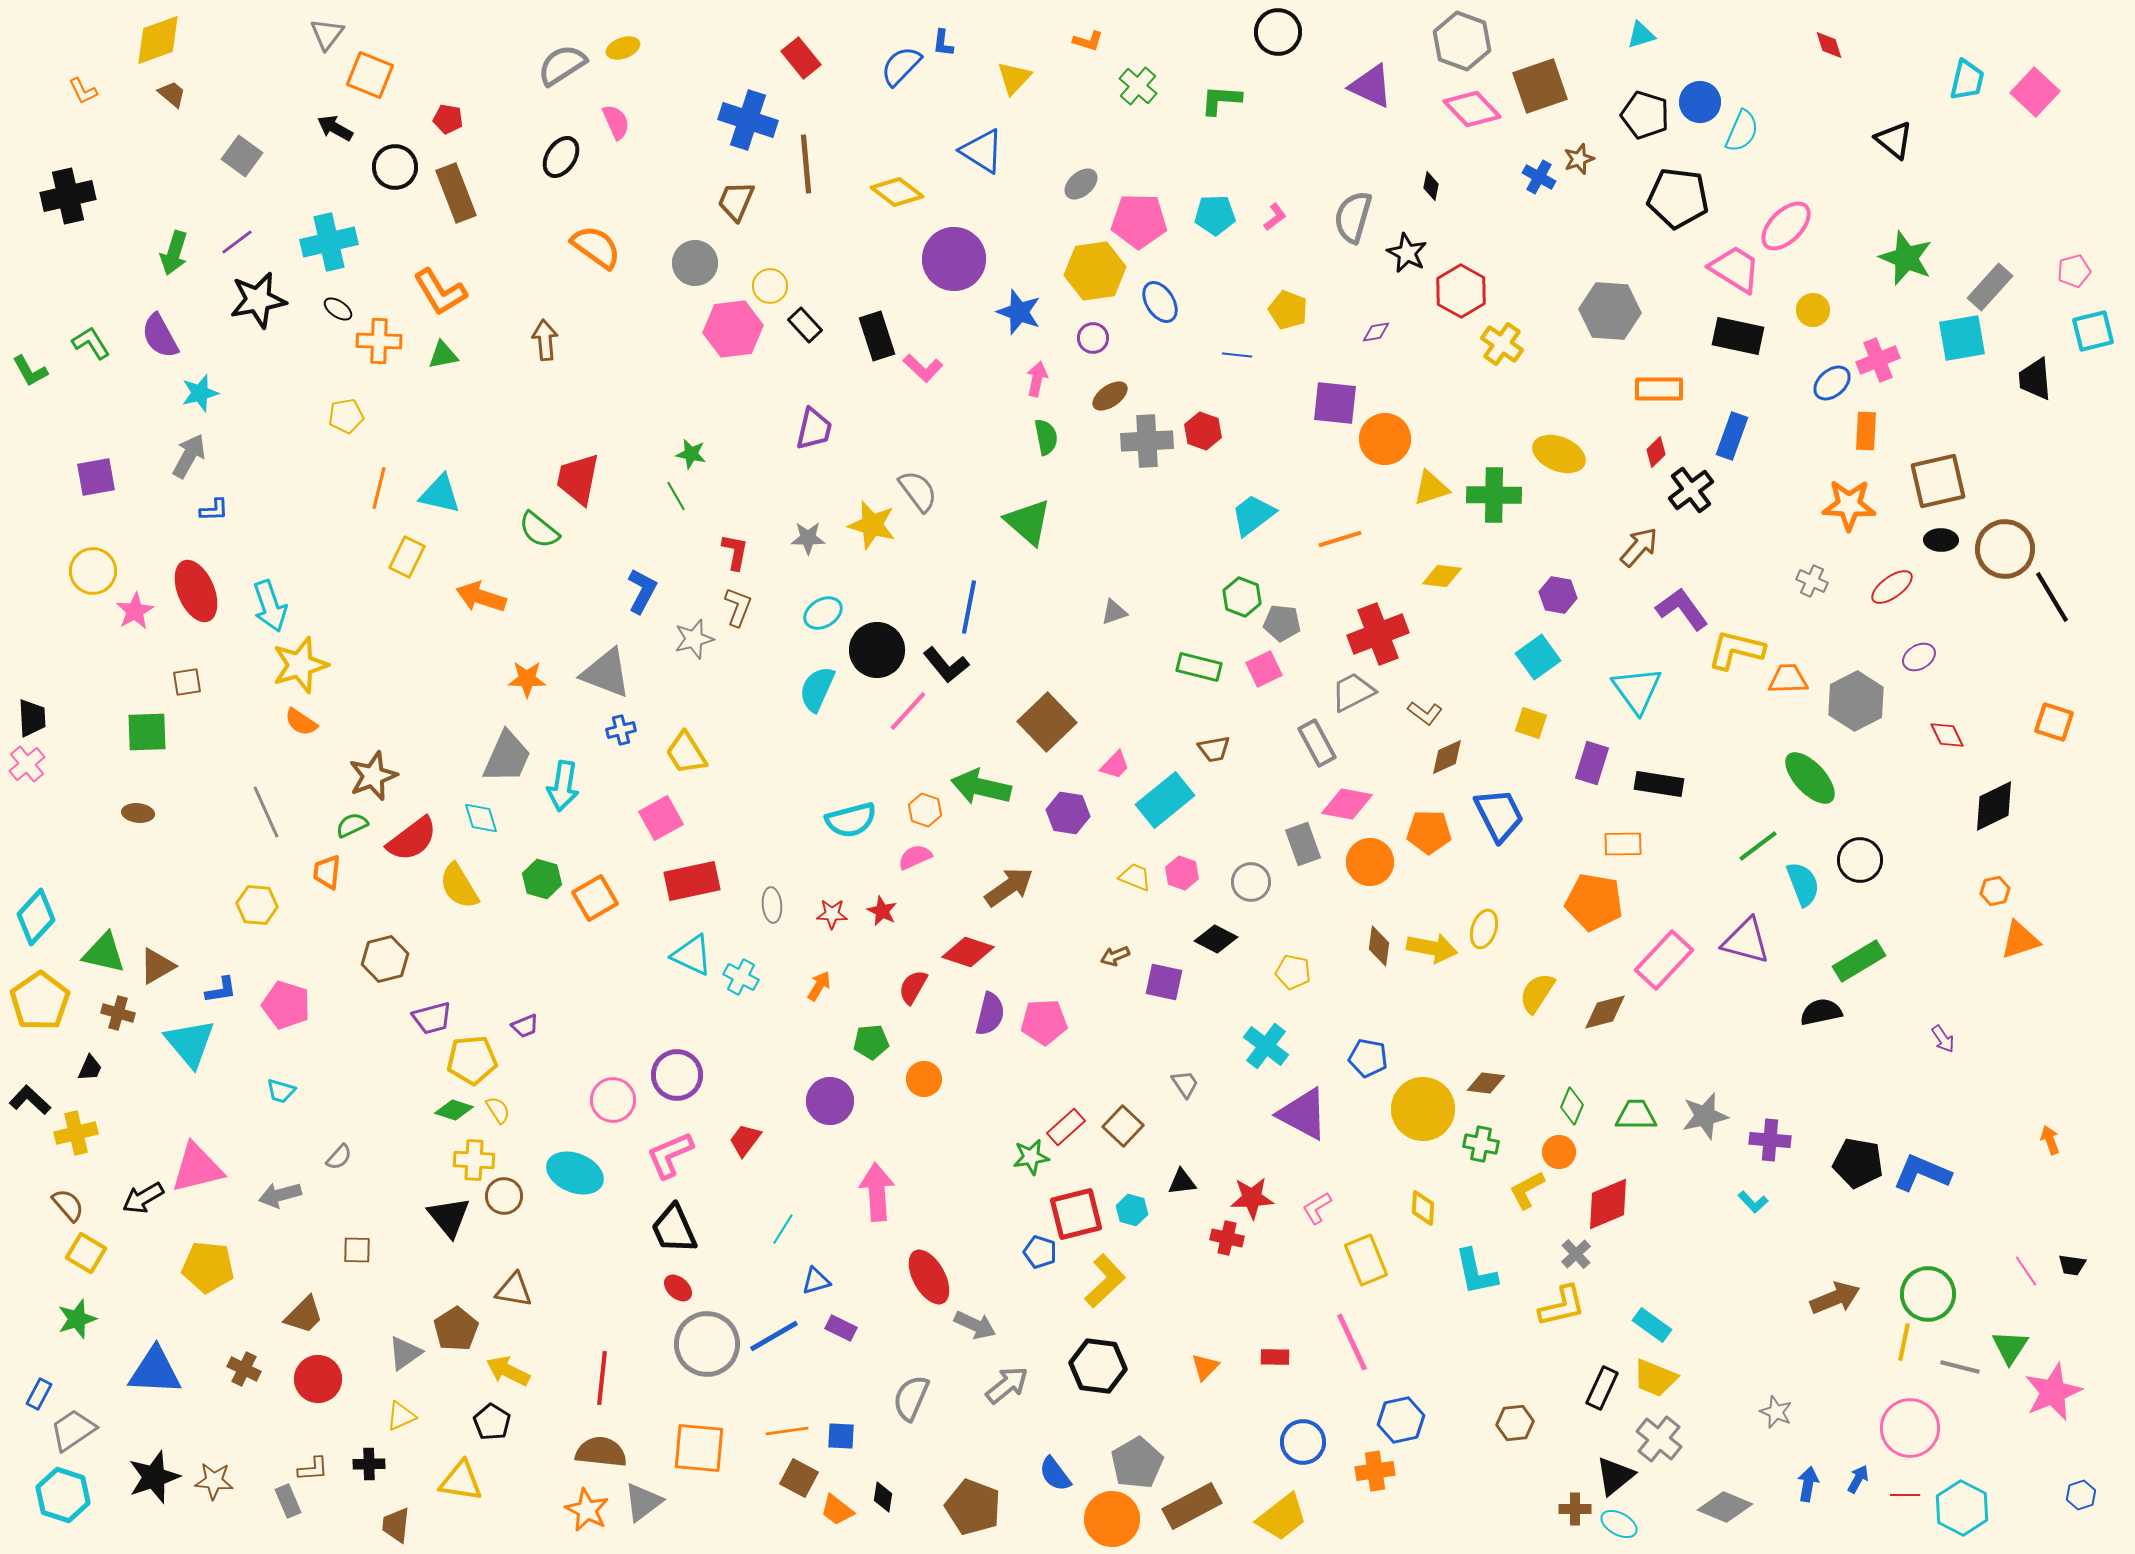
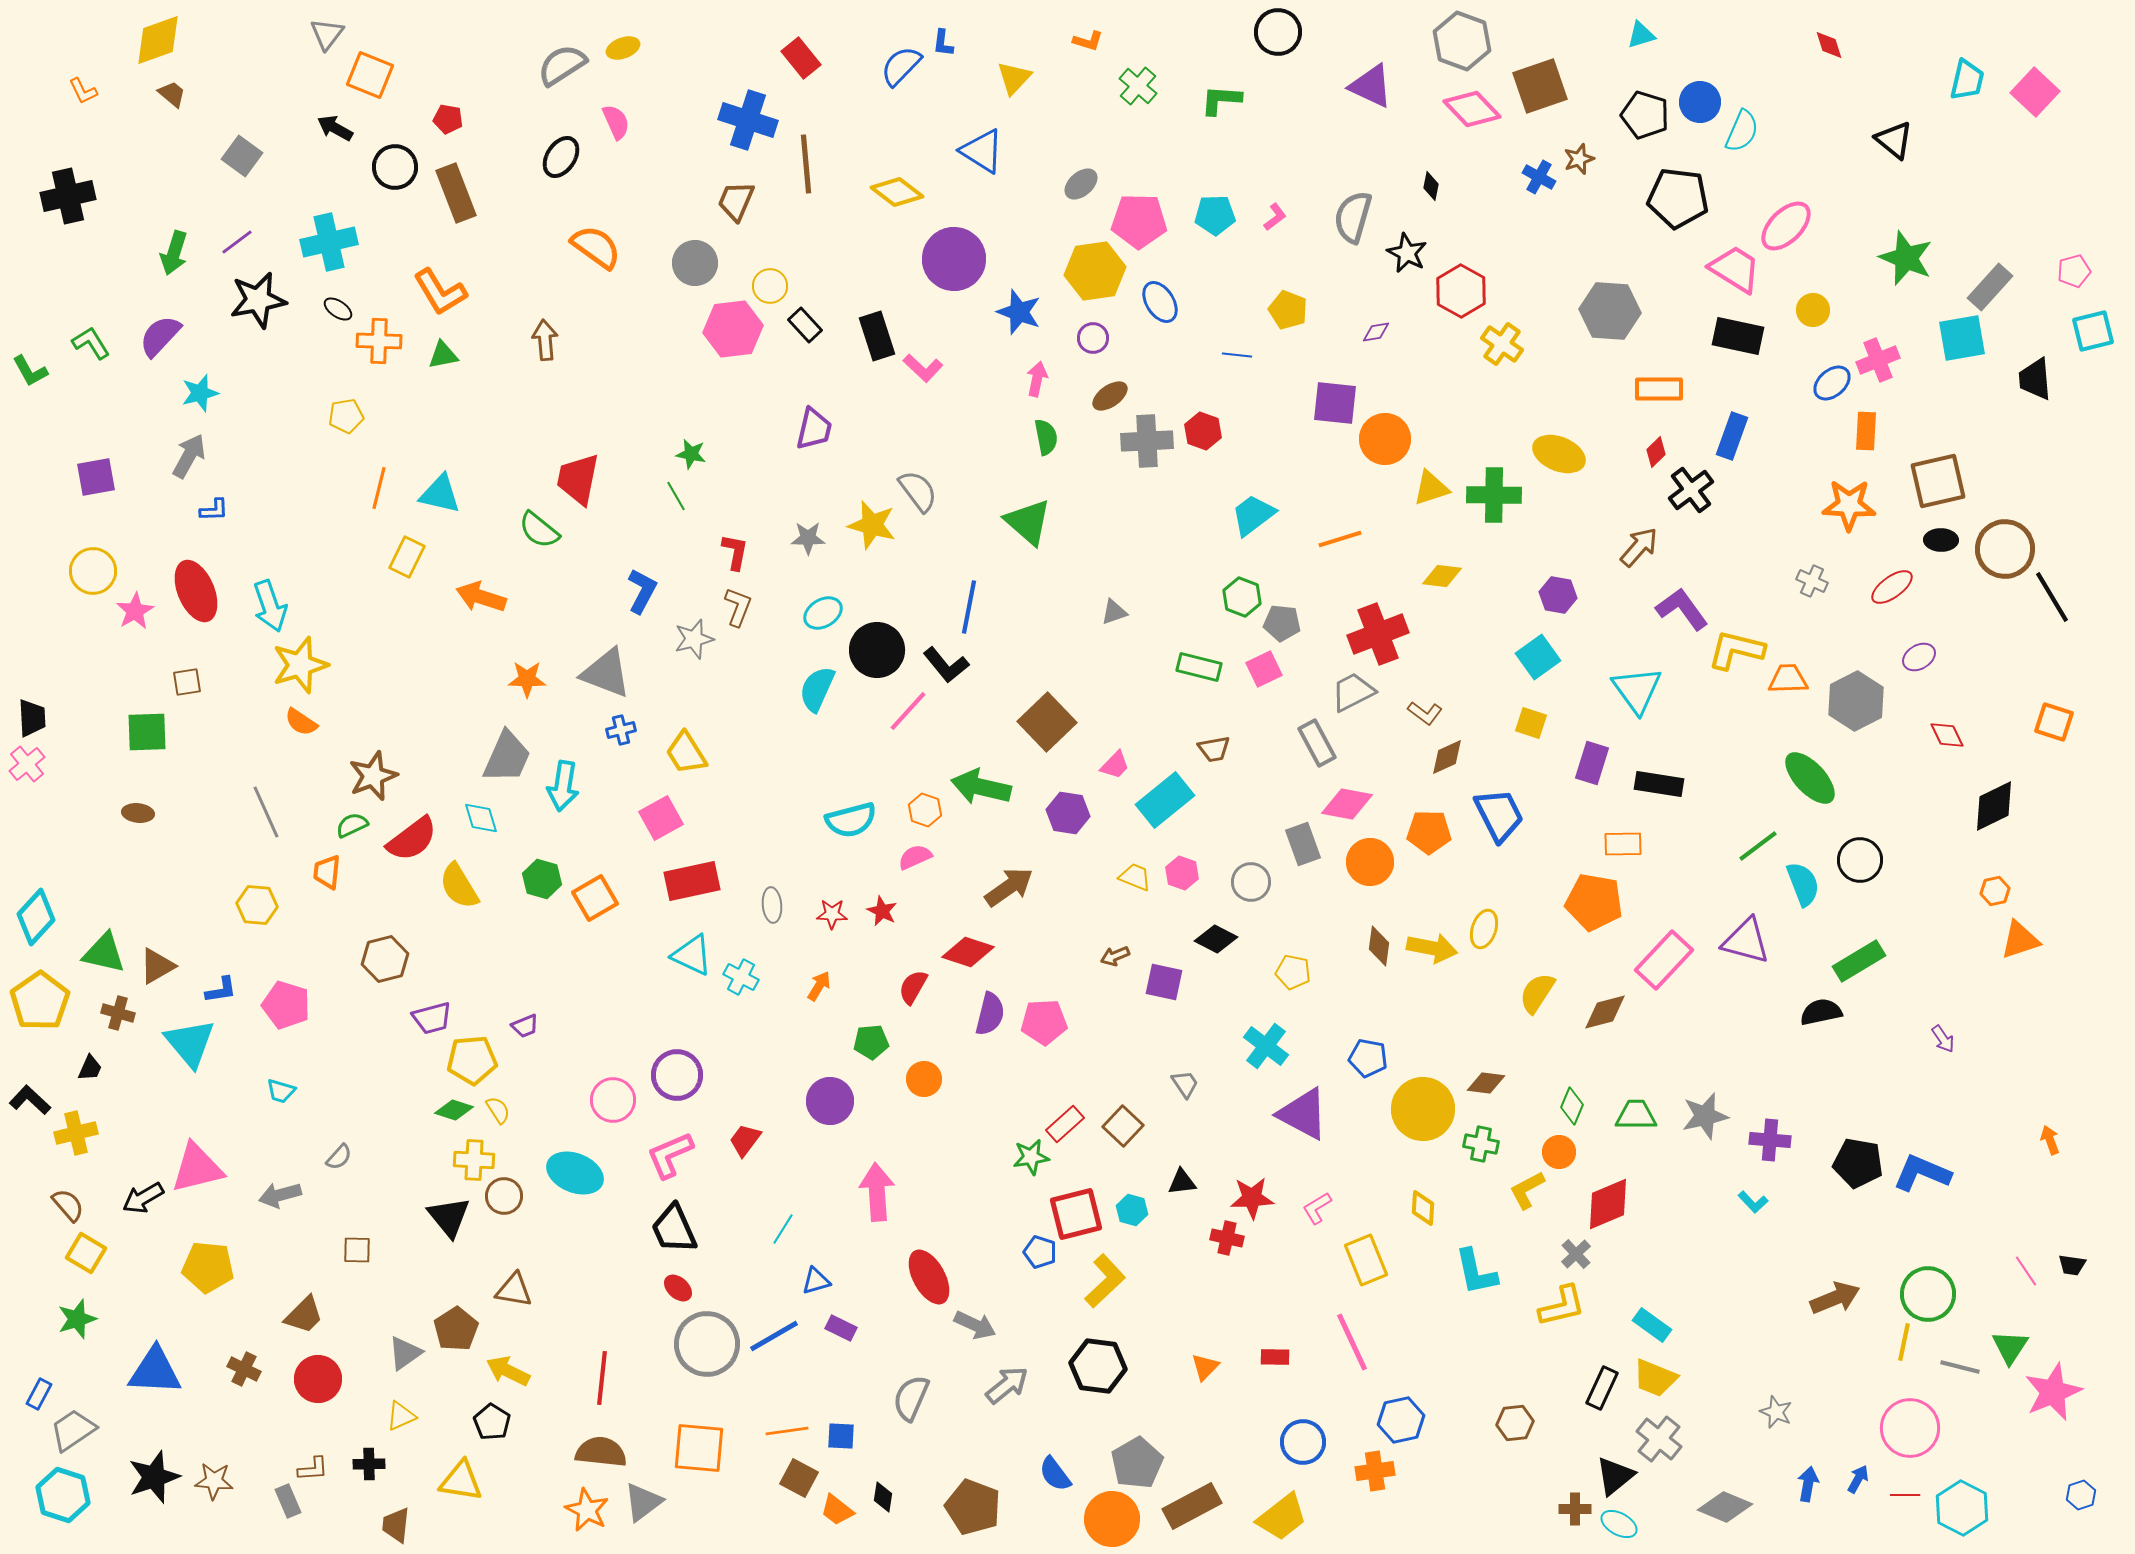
purple semicircle at (160, 336): rotated 72 degrees clockwise
red rectangle at (1066, 1127): moved 1 px left, 3 px up
